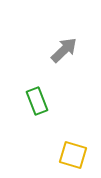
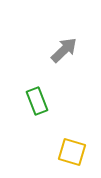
yellow square: moved 1 px left, 3 px up
